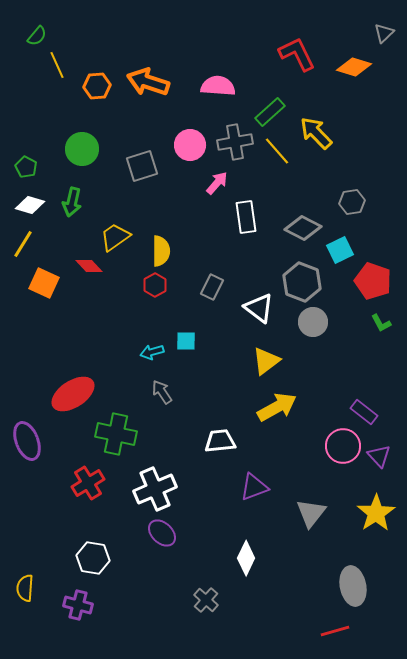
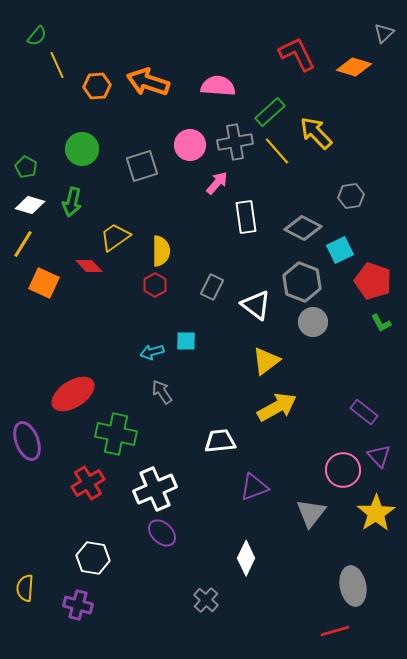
gray hexagon at (352, 202): moved 1 px left, 6 px up
white triangle at (259, 308): moved 3 px left, 3 px up
pink circle at (343, 446): moved 24 px down
